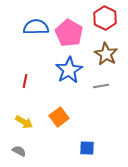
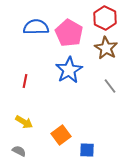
brown star: moved 6 px up
gray line: moved 9 px right; rotated 63 degrees clockwise
orange square: moved 2 px right, 18 px down
blue square: moved 2 px down
